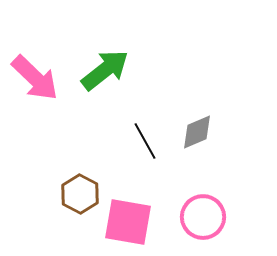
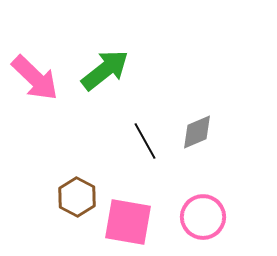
brown hexagon: moved 3 px left, 3 px down
